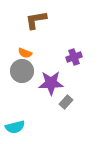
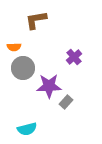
orange semicircle: moved 11 px left, 6 px up; rotated 24 degrees counterclockwise
purple cross: rotated 21 degrees counterclockwise
gray circle: moved 1 px right, 3 px up
purple star: moved 2 px left, 3 px down
cyan semicircle: moved 12 px right, 2 px down
